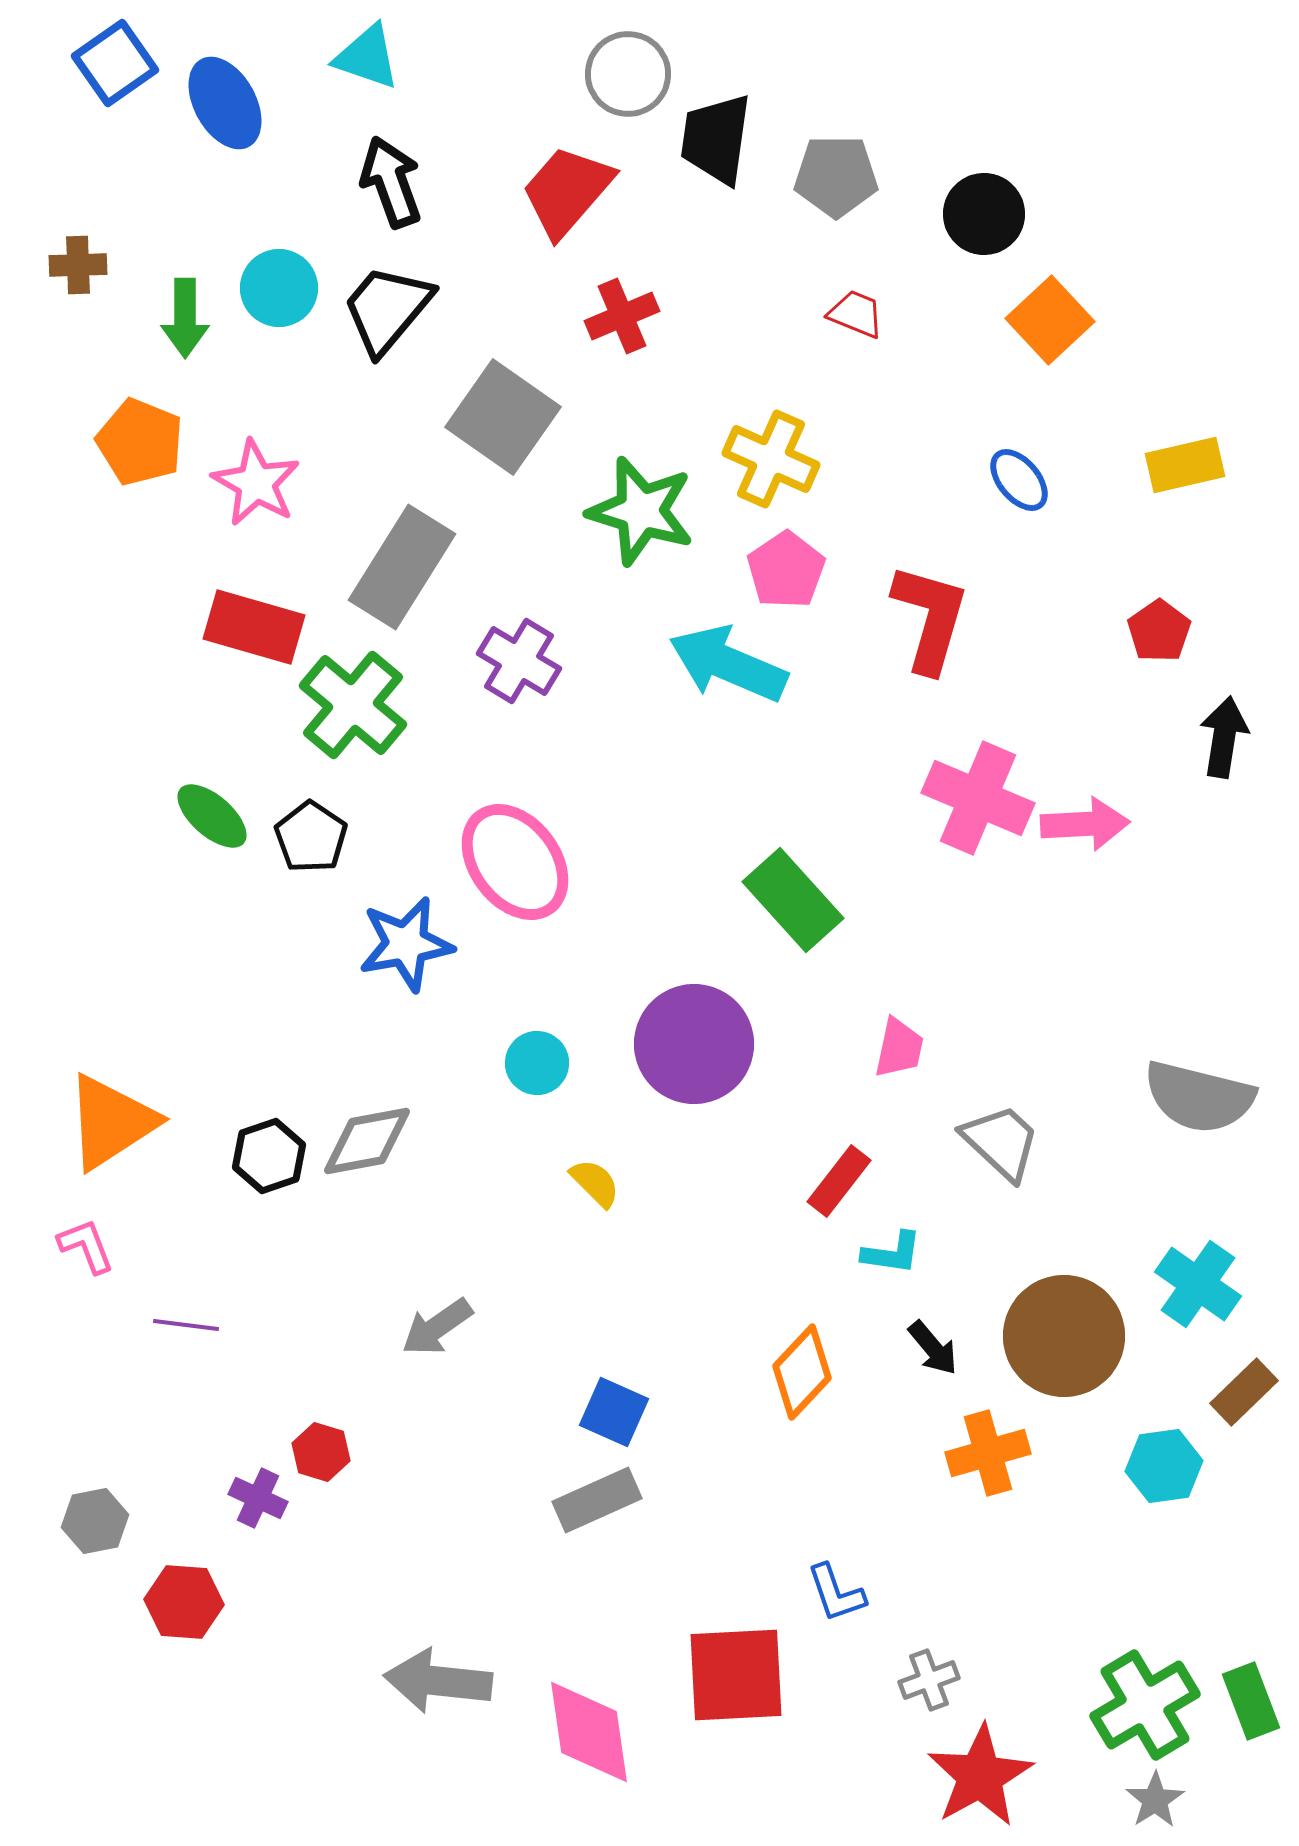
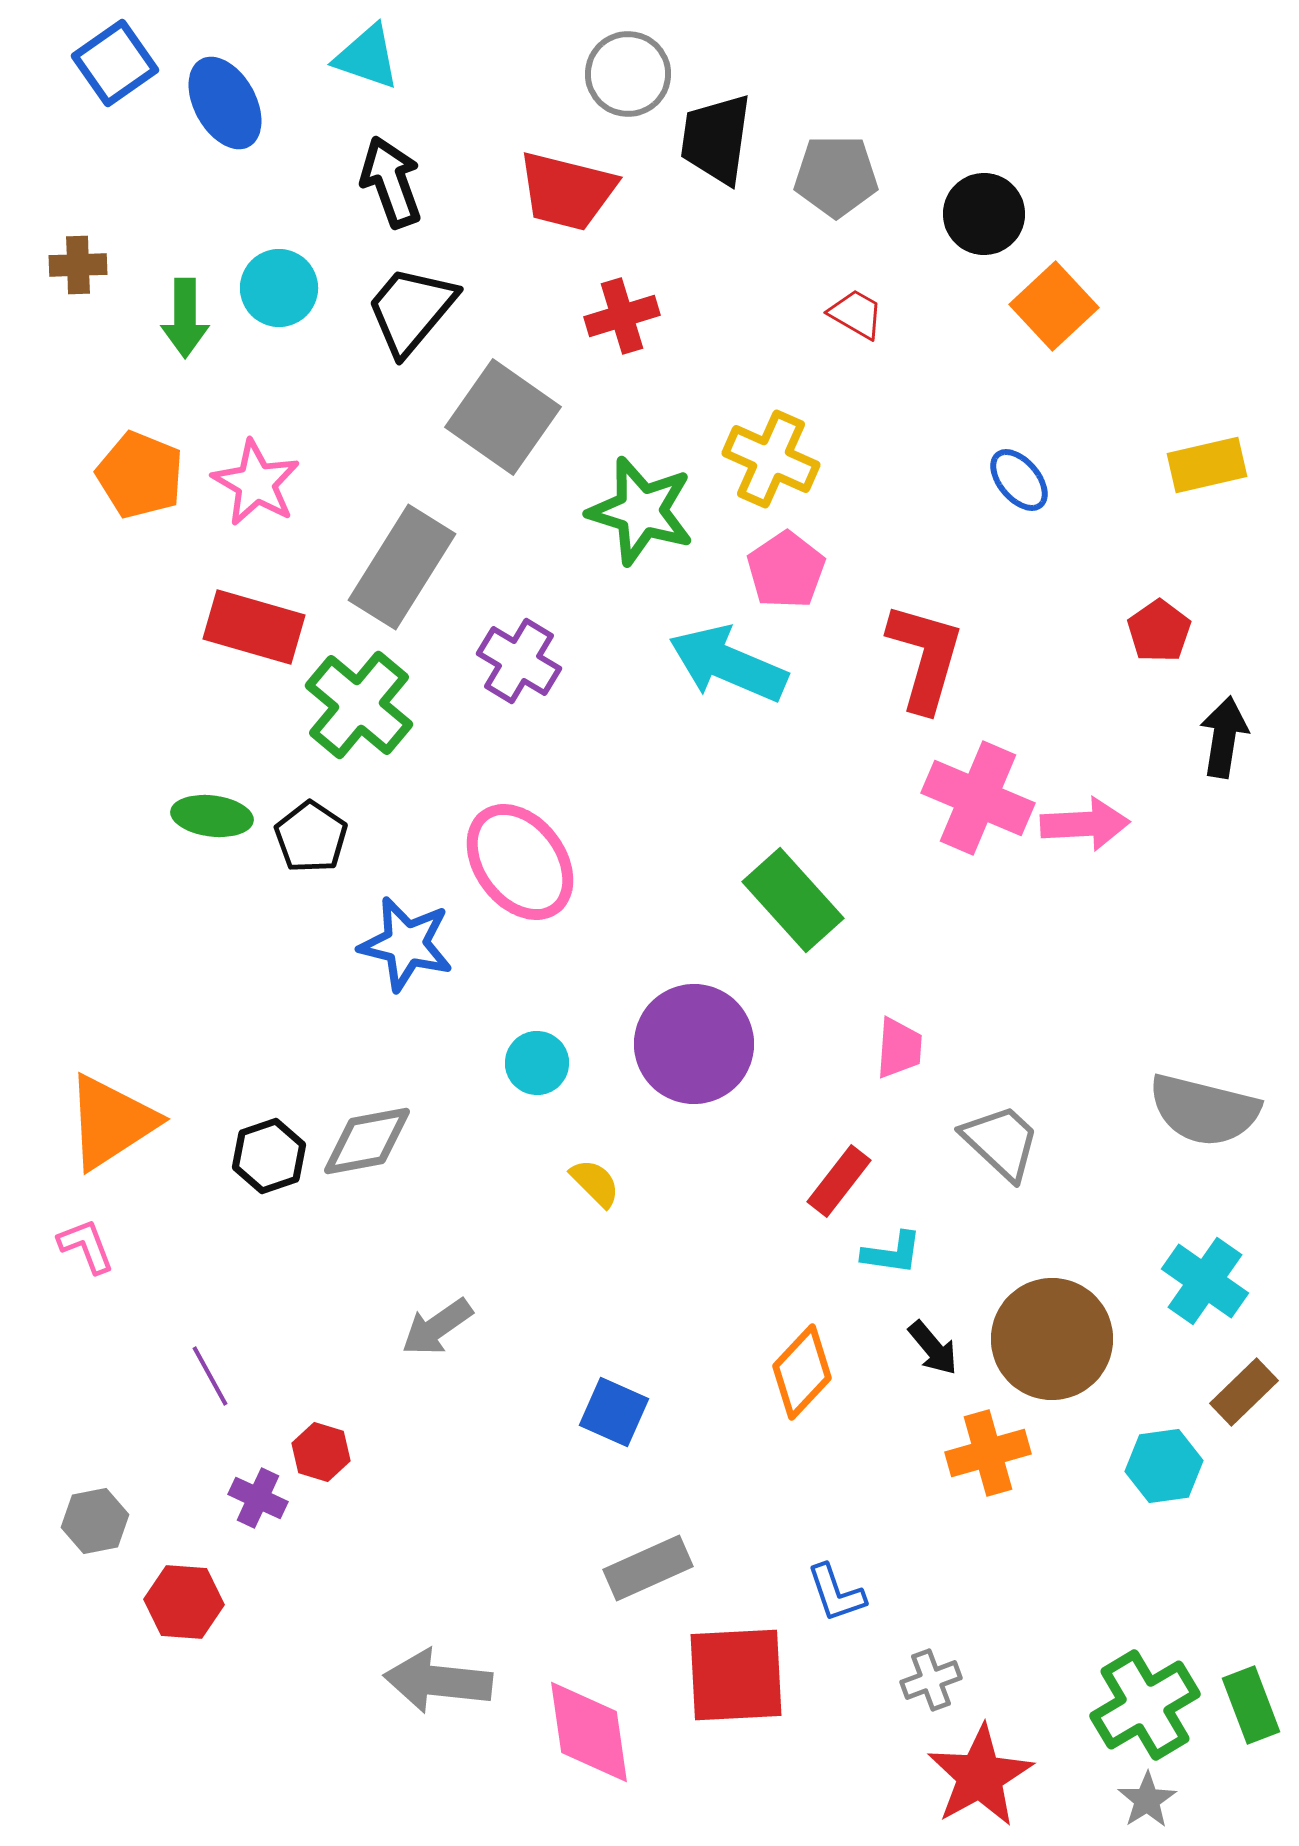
red trapezoid at (567, 191): rotated 117 degrees counterclockwise
black trapezoid at (387, 309): moved 24 px right, 1 px down
red trapezoid at (856, 314): rotated 8 degrees clockwise
red cross at (622, 316): rotated 6 degrees clockwise
orange square at (1050, 320): moved 4 px right, 14 px up
orange pentagon at (140, 442): moved 33 px down
yellow rectangle at (1185, 465): moved 22 px right
red L-shape at (930, 618): moved 5 px left, 39 px down
green cross at (353, 705): moved 6 px right
green ellipse at (212, 816): rotated 34 degrees counterclockwise
pink ellipse at (515, 862): moved 5 px right
blue star at (406, 944): rotated 24 degrees clockwise
pink trapezoid at (899, 1048): rotated 8 degrees counterclockwise
gray semicircle at (1199, 1097): moved 5 px right, 13 px down
cyan cross at (1198, 1284): moved 7 px right, 3 px up
purple line at (186, 1325): moved 24 px right, 51 px down; rotated 54 degrees clockwise
brown circle at (1064, 1336): moved 12 px left, 3 px down
gray rectangle at (597, 1500): moved 51 px right, 68 px down
gray cross at (929, 1680): moved 2 px right
green rectangle at (1251, 1701): moved 4 px down
gray star at (1155, 1800): moved 8 px left
